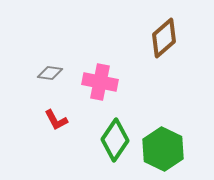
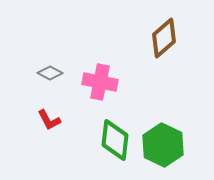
gray diamond: rotated 20 degrees clockwise
red L-shape: moved 7 px left
green diamond: rotated 27 degrees counterclockwise
green hexagon: moved 4 px up
